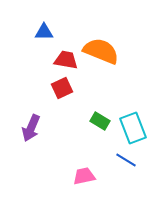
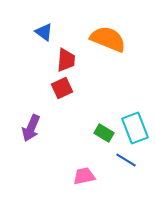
blue triangle: rotated 36 degrees clockwise
orange semicircle: moved 7 px right, 12 px up
red trapezoid: rotated 85 degrees clockwise
green rectangle: moved 4 px right, 12 px down
cyan rectangle: moved 2 px right
